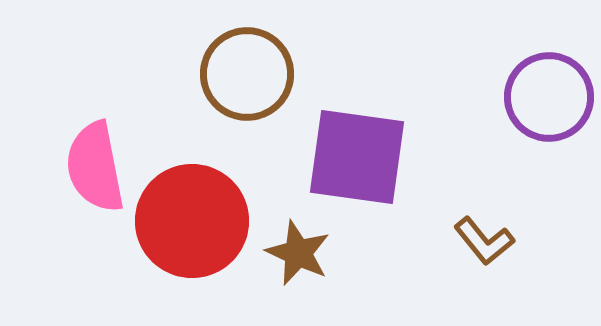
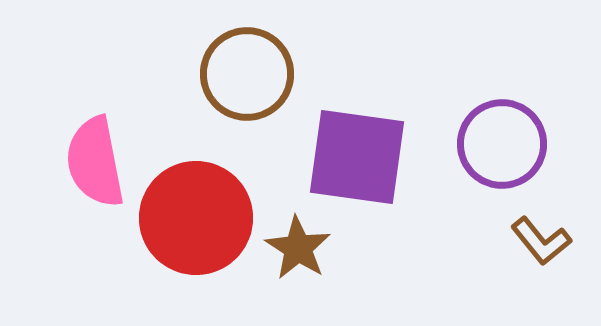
purple circle: moved 47 px left, 47 px down
pink semicircle: moved 5 px up
red circle: moved 4 px right, 3 px up
brown L-shape: moved 57 px right
brown star: moved 5 px up; rotated 8 degrees clockwise
